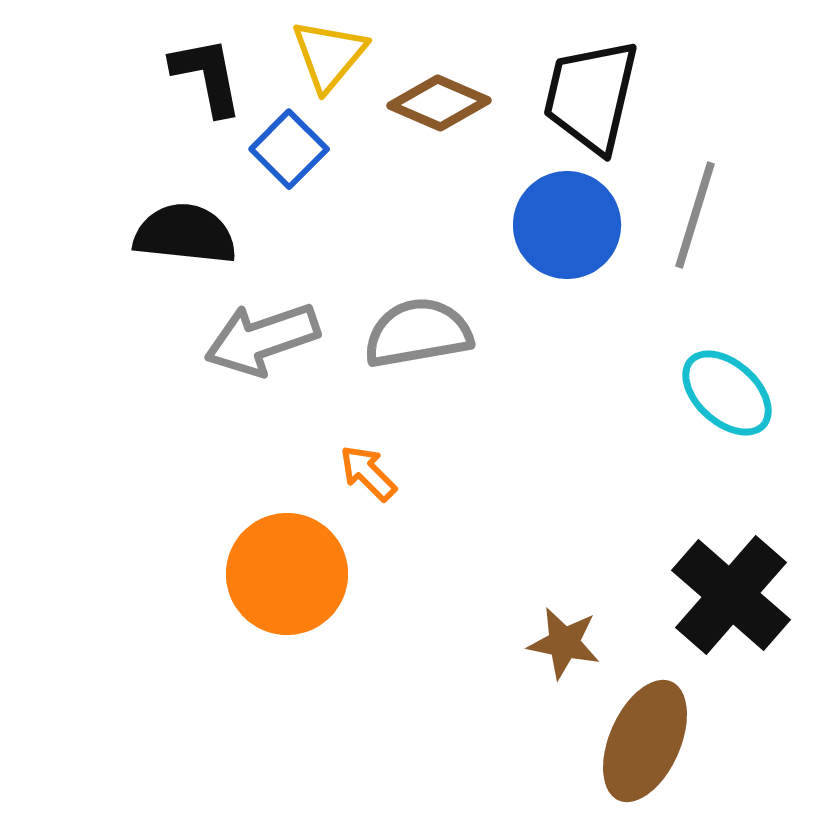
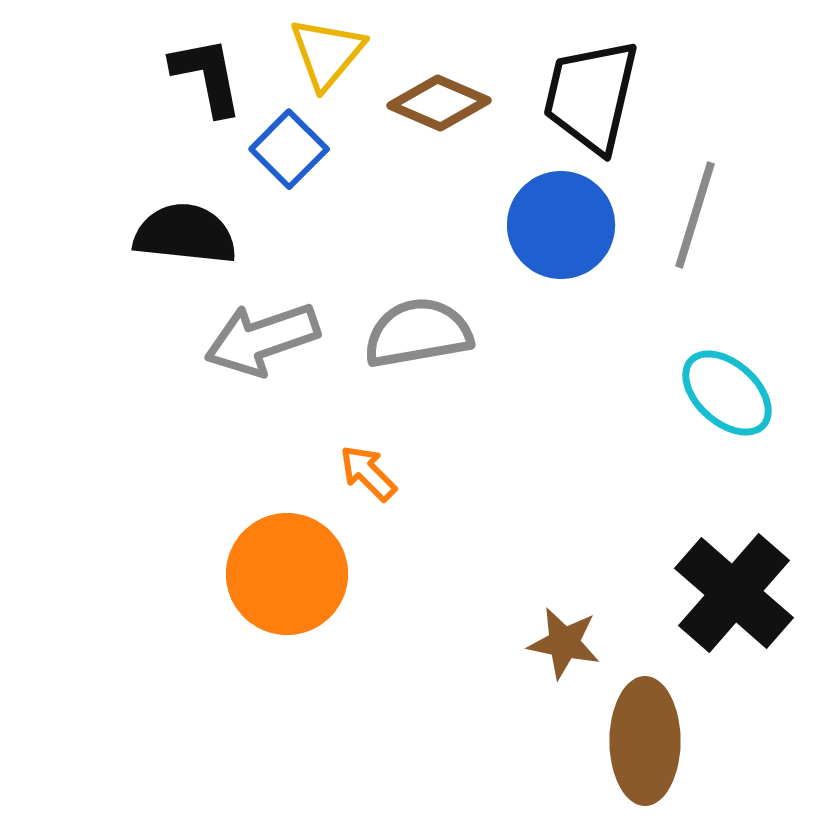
yellow triangle: moved 2 px left, 2 px up
blue circle: moved 6 px left
black cross: moved 3 px right, 2 px up
brown ellipse: rotated 24 degrees counterclockwise
